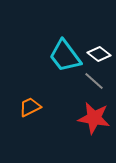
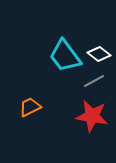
gray line: rotated 70 degrees counterclockwise
red star: moved 2 px left, 2 px up
